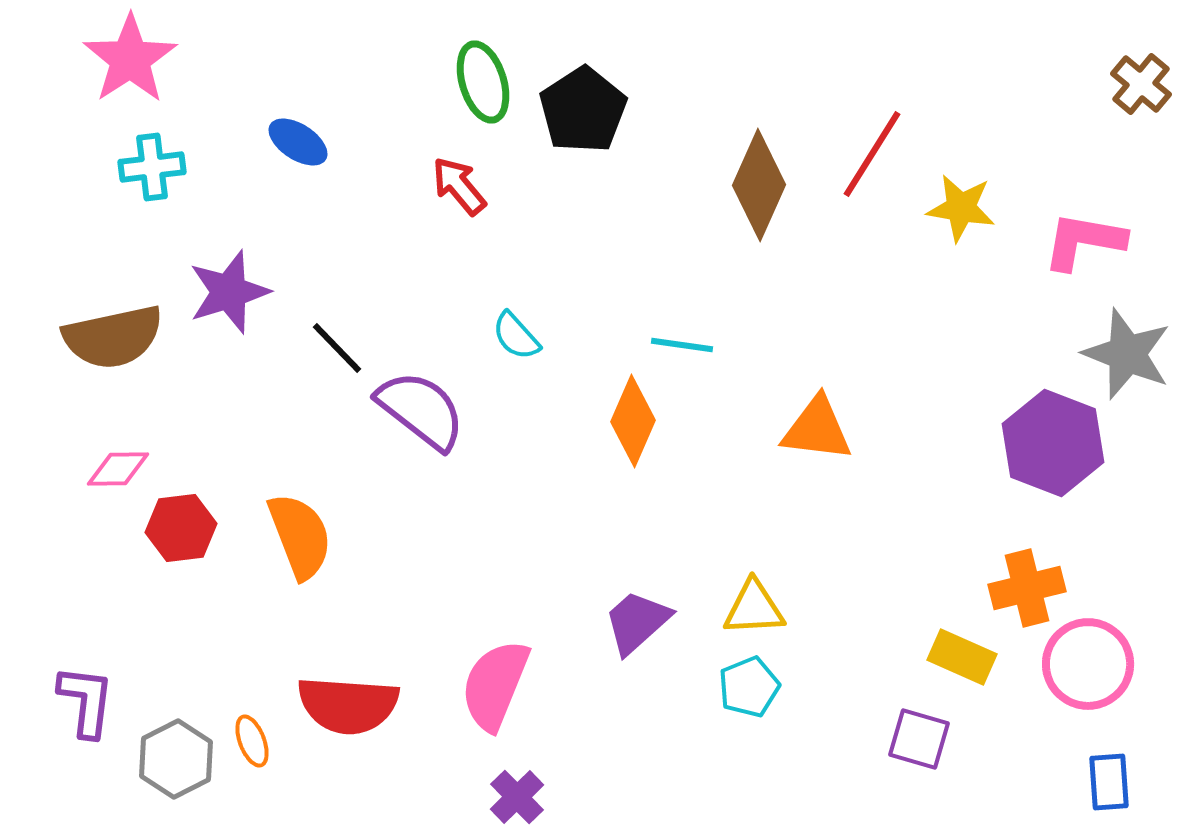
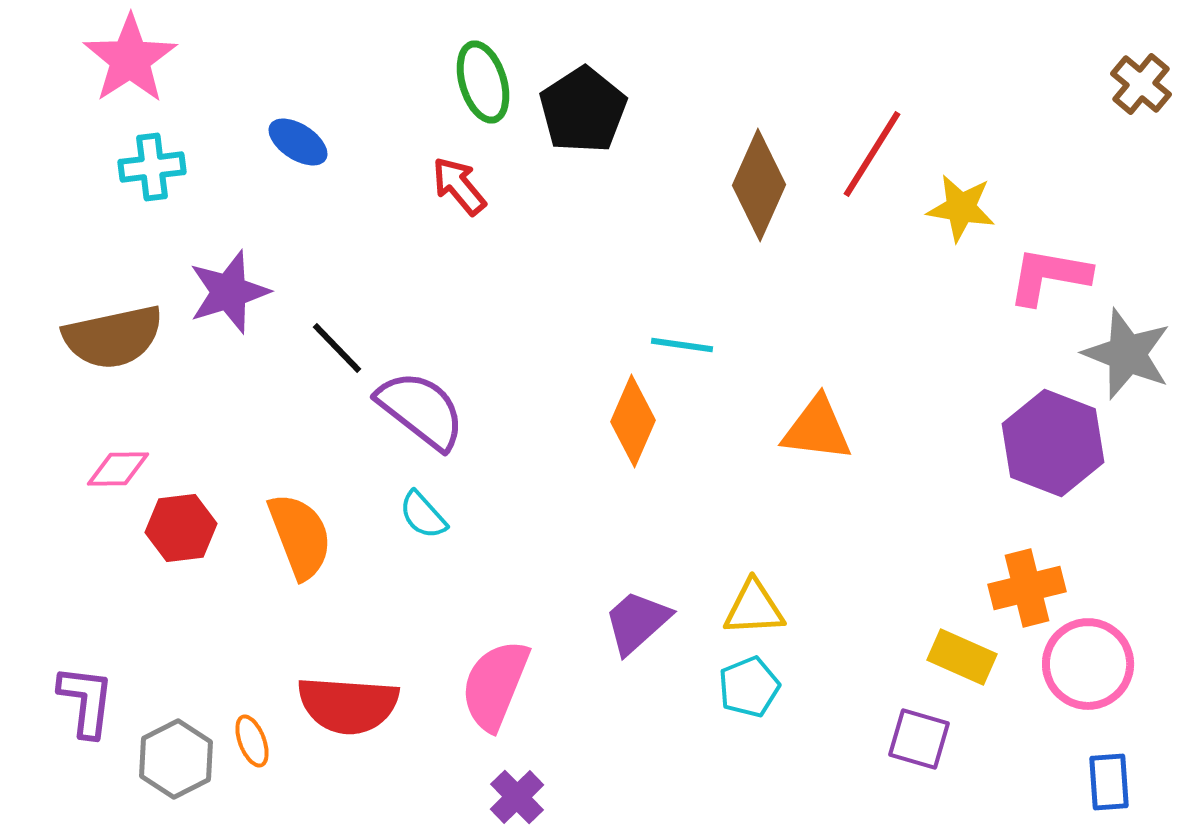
pink L-shape: moved 35 px left, 35 px down
cyan semicircle: moved 93 px left, 179 px down
